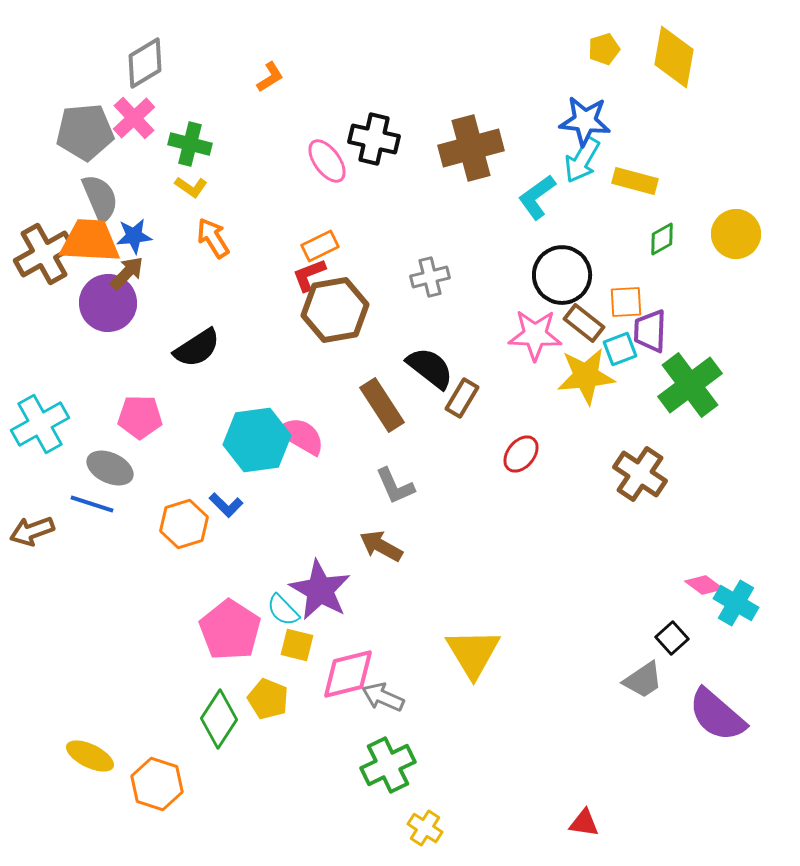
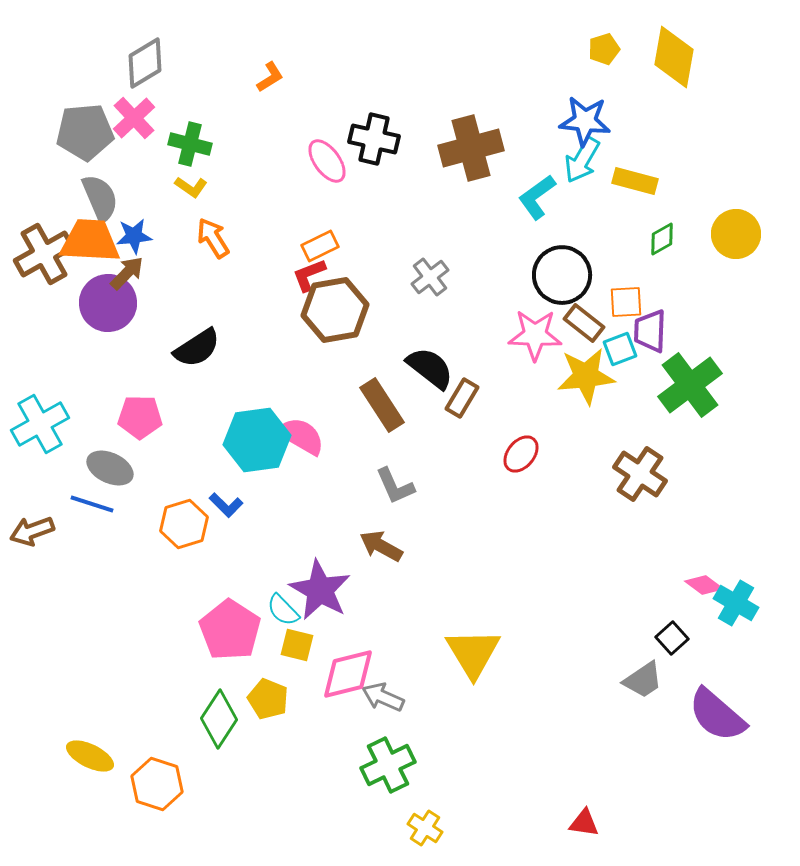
gray cross at (430, 277): rotated 24 degrees counterclockwise
